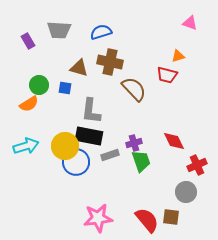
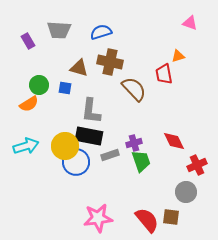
red trapezoid: moved 3 px left, 1 px up; rotated 65 degrees clockwise
